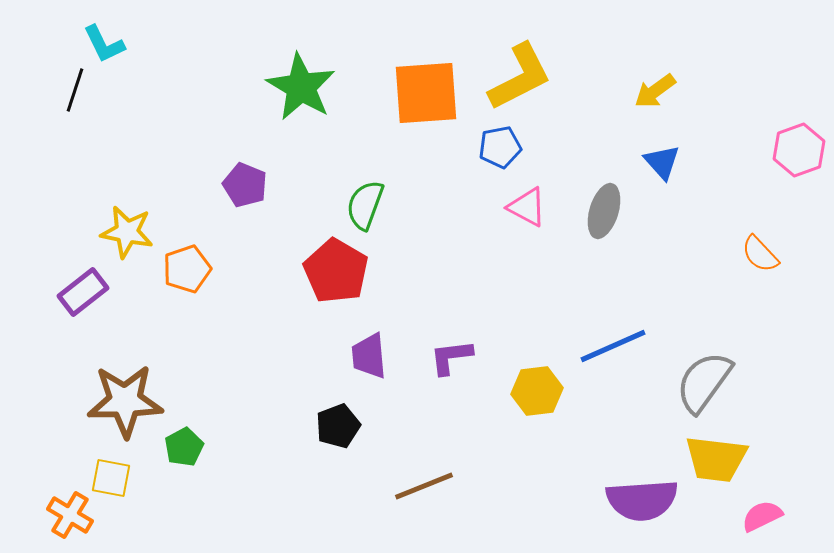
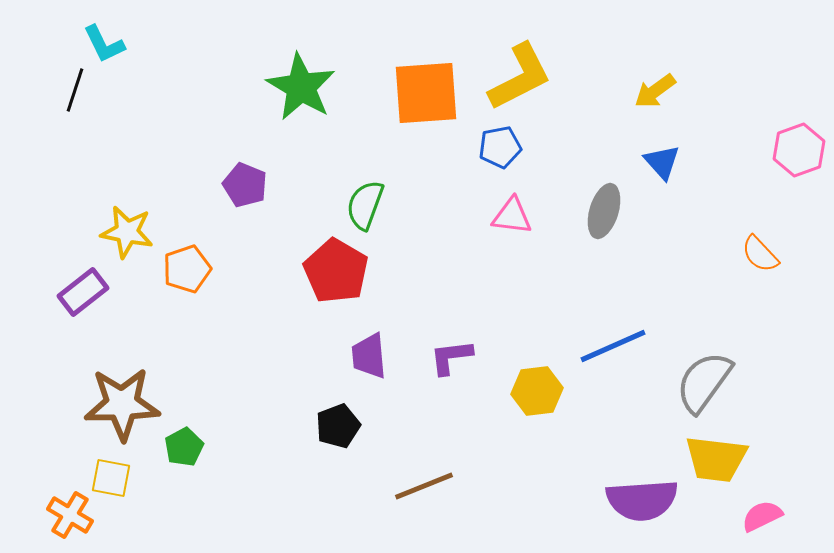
pink triangle: moved 15 px left, 9 px down; rotated 21 degrees counterclockwise
brown star: moved 3 px left, 3 px down
